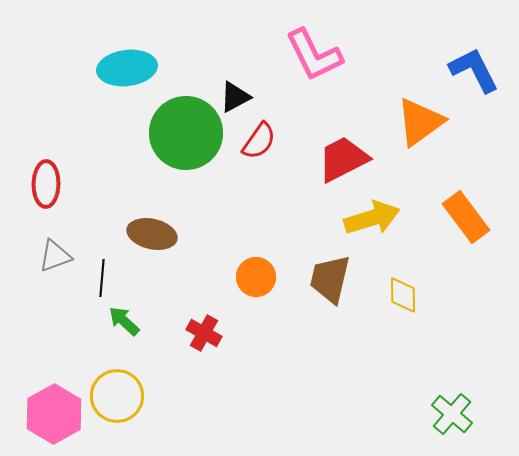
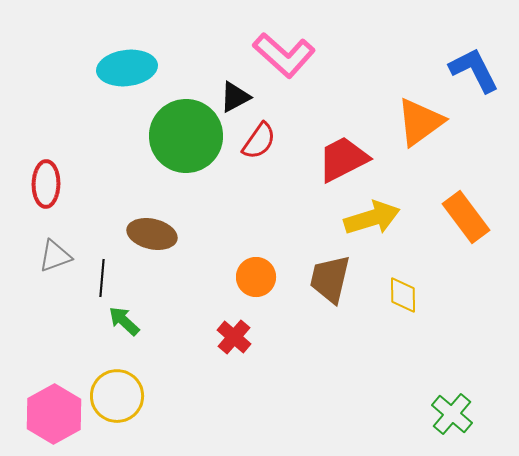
pink L-shape: moved 30 px left; rotated 22 degrees counterclockwise
green circle: moved 3 px down
red cross: moved 30 px right, 4 px down; rotated 12 degrees clockwise
